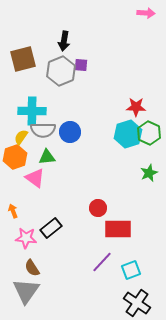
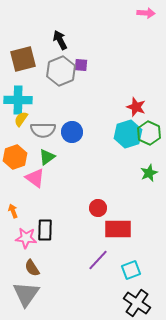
black arrow: moved 4 px left, 1 px up; rotated 144 degrees clockwise
red star: rotated 18 degrees clockwise
cyan cross: moved 14 px left, 11 px up
blue circle: moved 2 px right
yellow semicircle: moved 18 px up
green triangle: rotated 30 degrees counterclockwise
black rectangle: moved 6 px left, 2 px down; rotated 50 degrees counterclockwise
purple line: moved 4 px left, 2 px up
gray triangle: moved 3 px down
